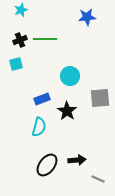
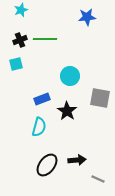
gray square: rotated 15 degrees clockwise
